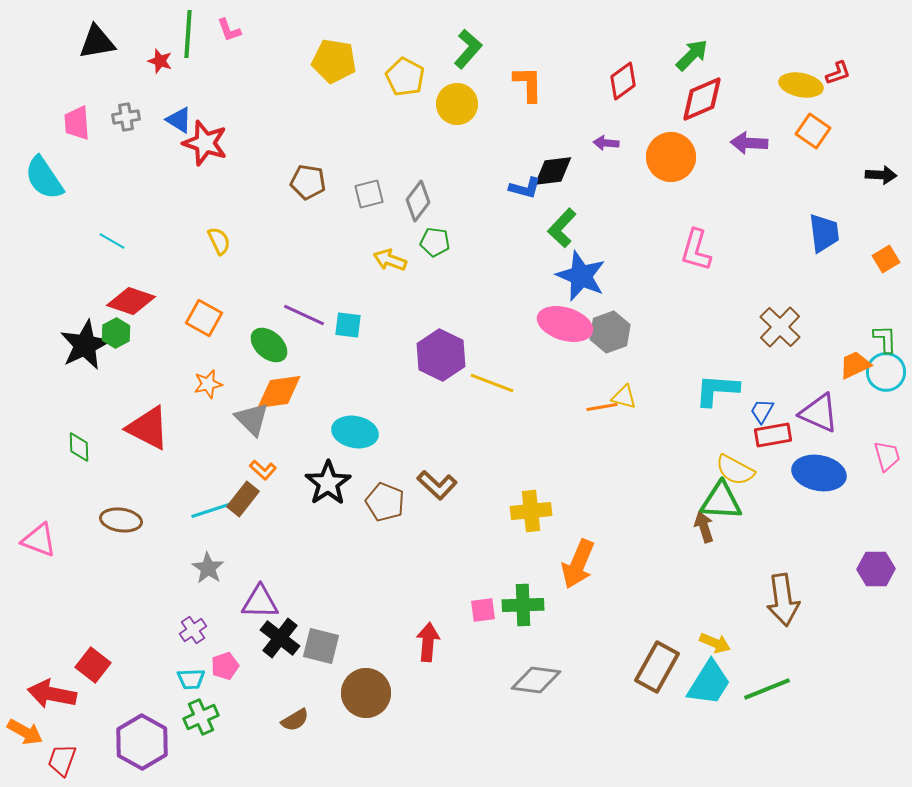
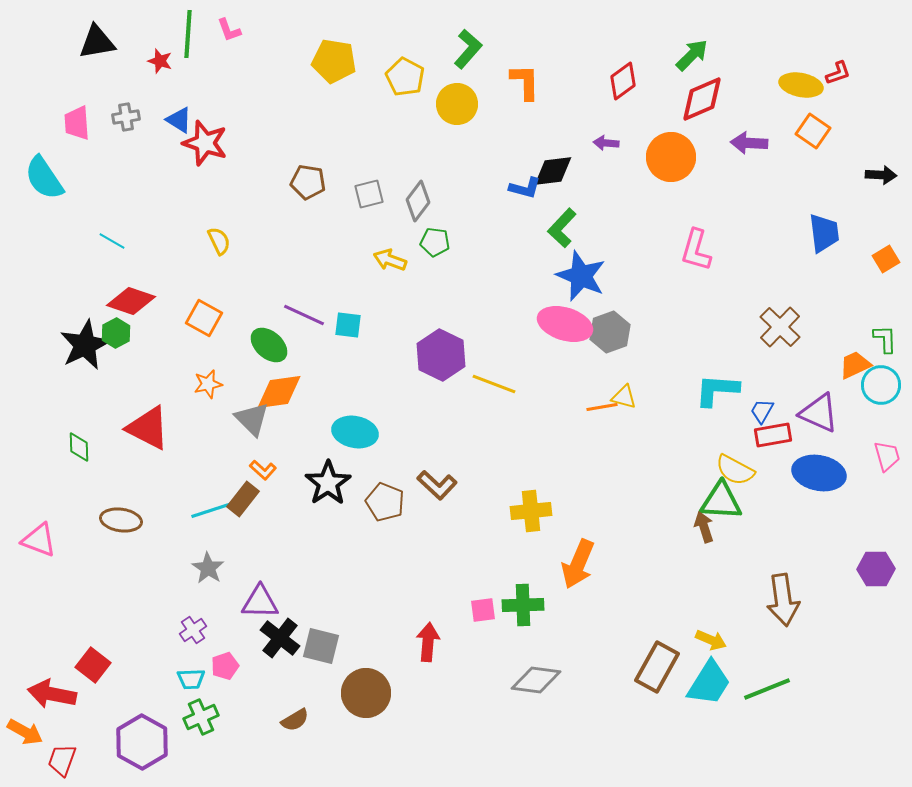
orange L-shape at (528, 84): moved 3 px left, 2 px up
cyan circle at (886, 372): moved 5 px left, 13 px down
yellow line at (492, 383): moved 2 px right, 1 px down
yellow arrow at (715, 643): moved 4 px left, 3 px up
